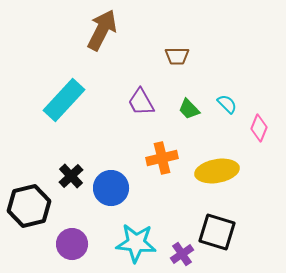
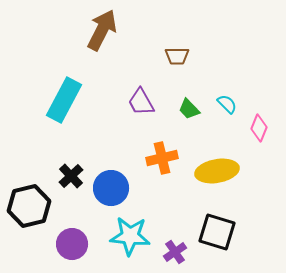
cyan rectangle: rotated 15 degrees counterclockwise
cyan star: moved 6 px left, 7 px up
purple cross: moved 7 px left, 2 px up
